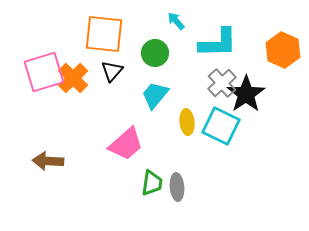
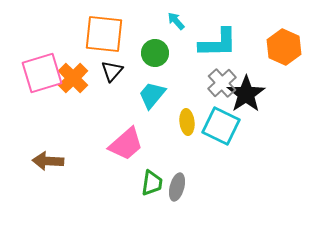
orange hexagon: moved 1 px right, 3 px up
pink square: moved 2 px left, 1 px down
cyan trapezoid: moved 3 px left
gray ellipse: rotated 20 degrees clockwise
